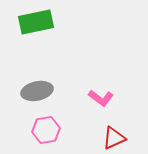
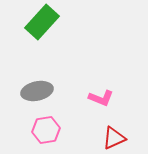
green rectangle: moved 6 px right; rotated 36 degrees counterclockwise
pink L-shape: rotated 15 degrees counterclockwise
